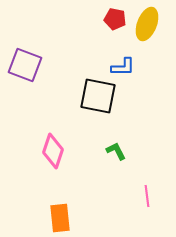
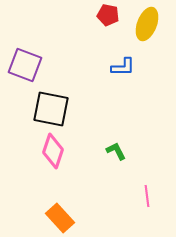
red pentagon: moved 7 px left, 4 px up
black square: moved 47 px left, 13 px down
orange rectangle: rotated 36 degrees counterclockwise
